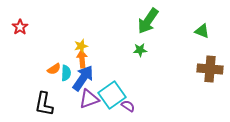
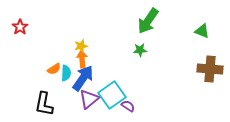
purple triangle: rotated 20 degrees counterclockwise
